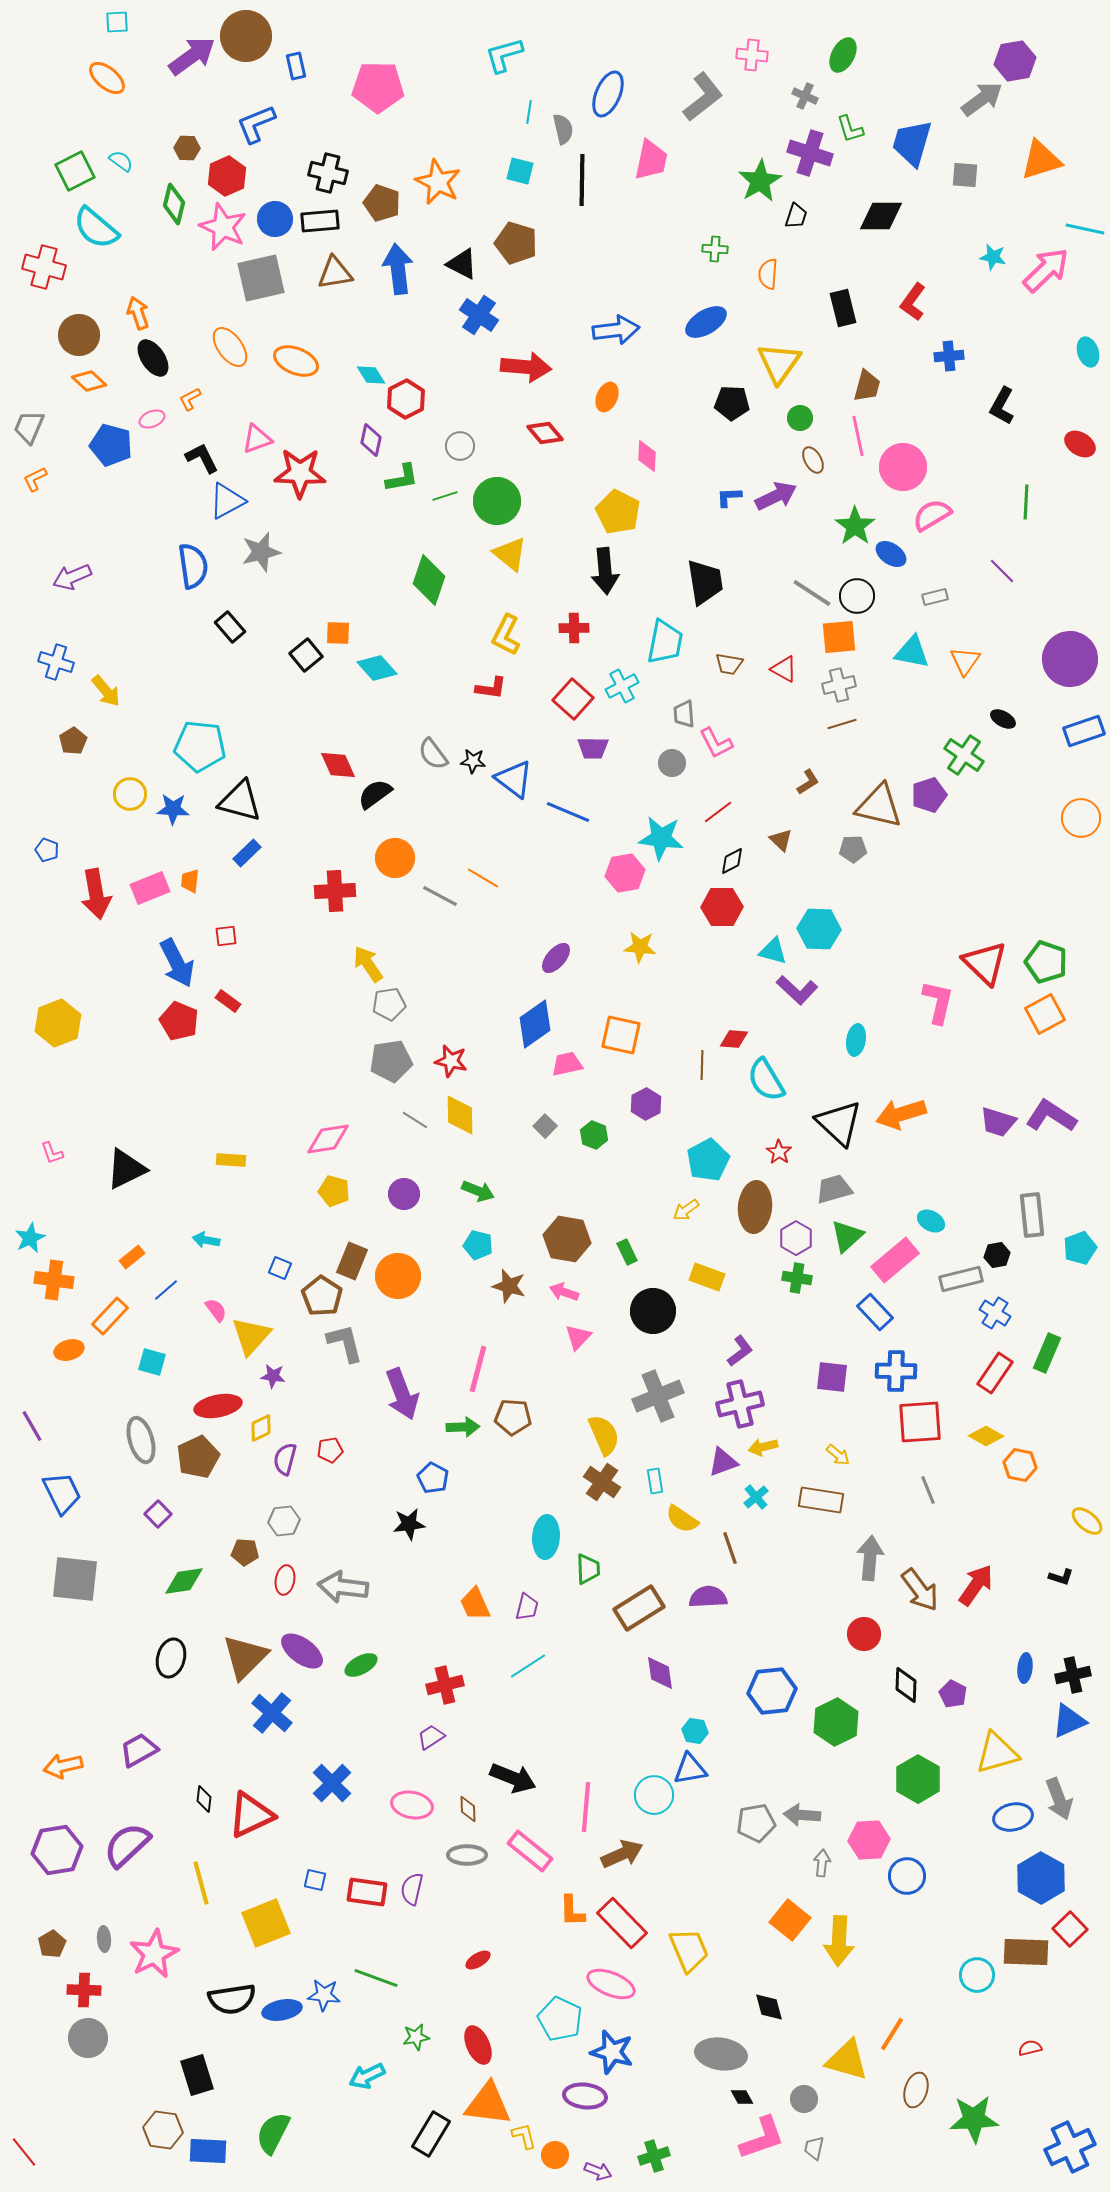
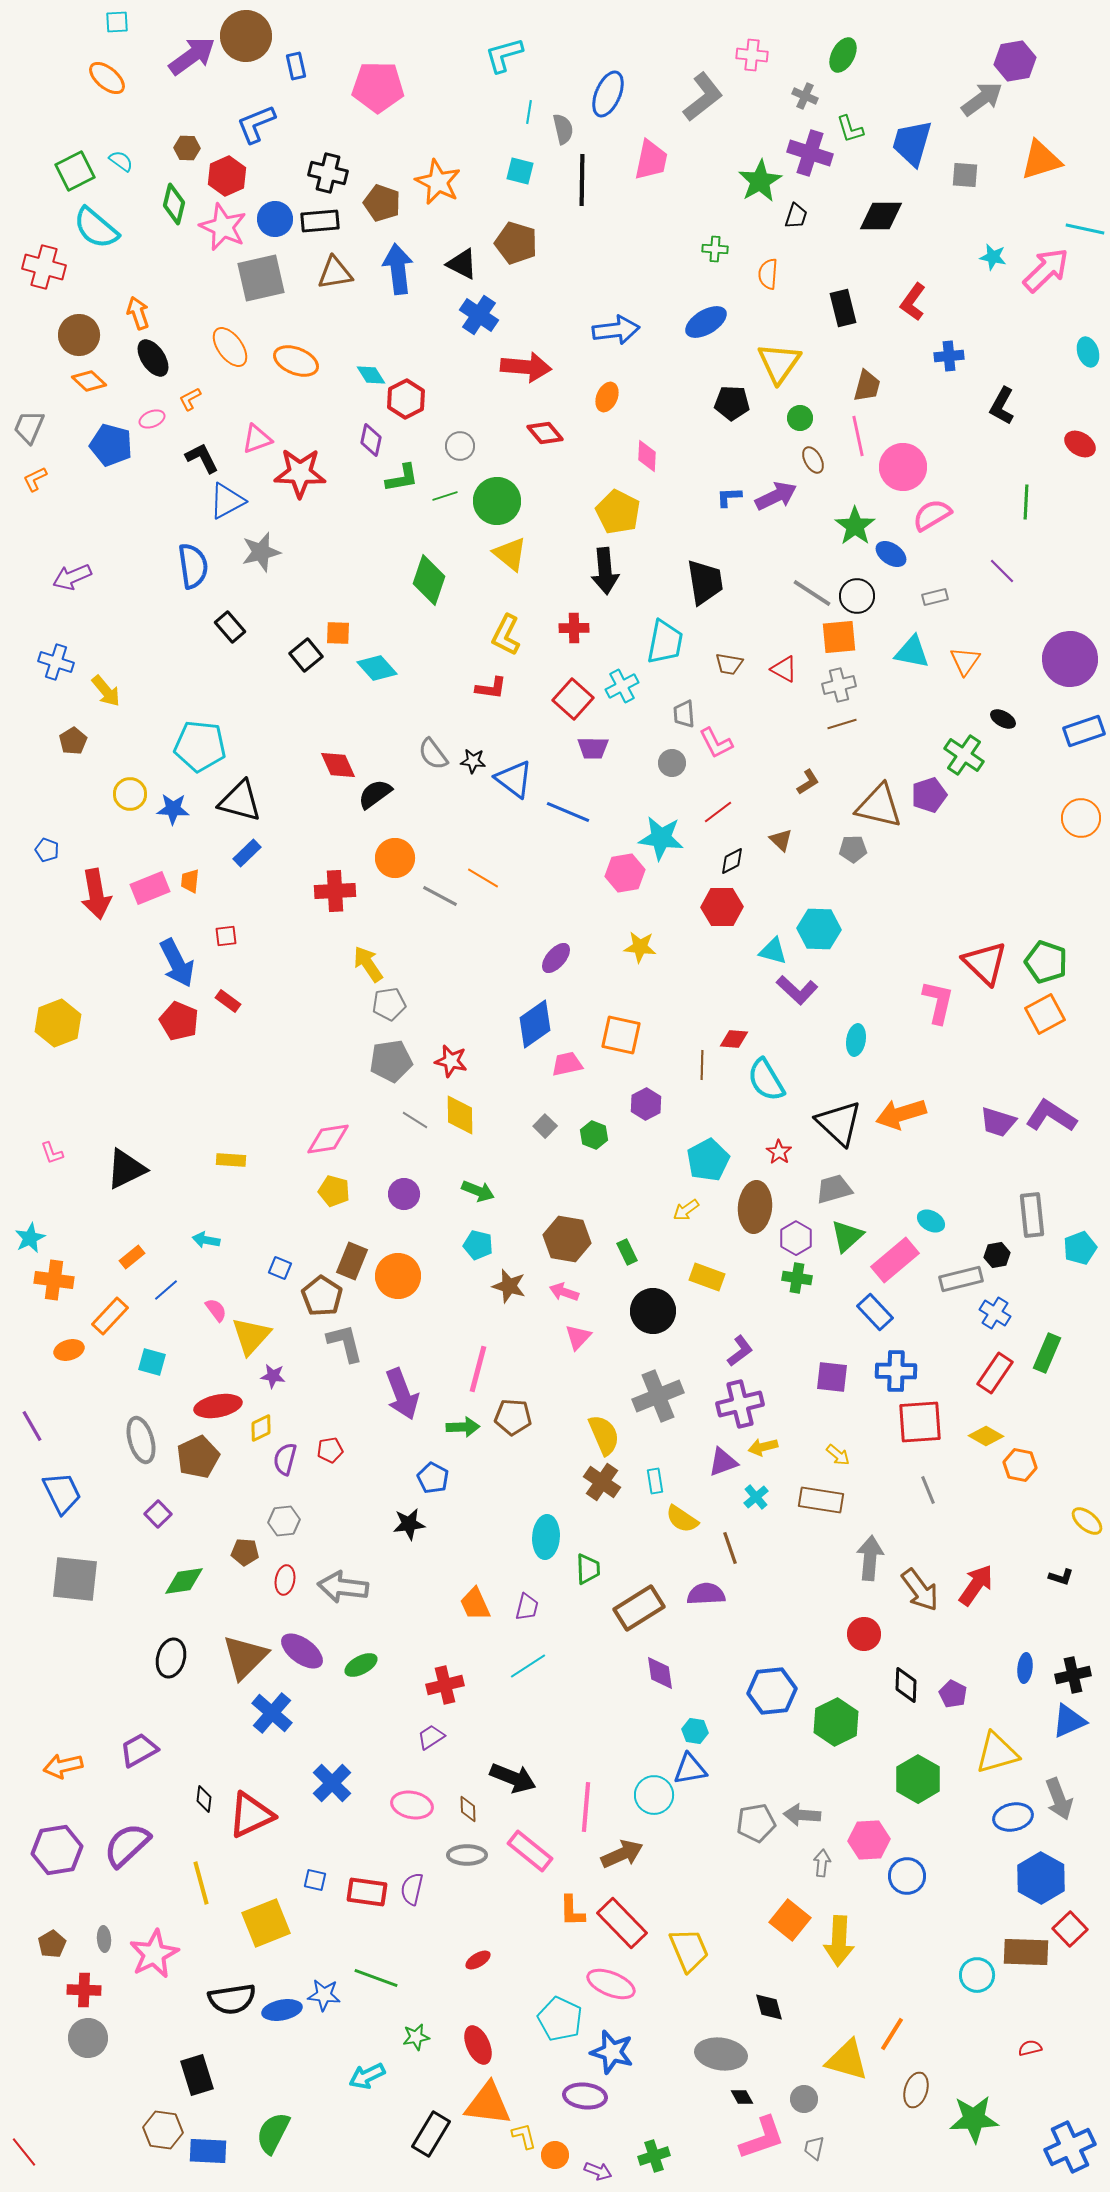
purple semicircle at (708, 1597): moved 2 px left, 3 px up
